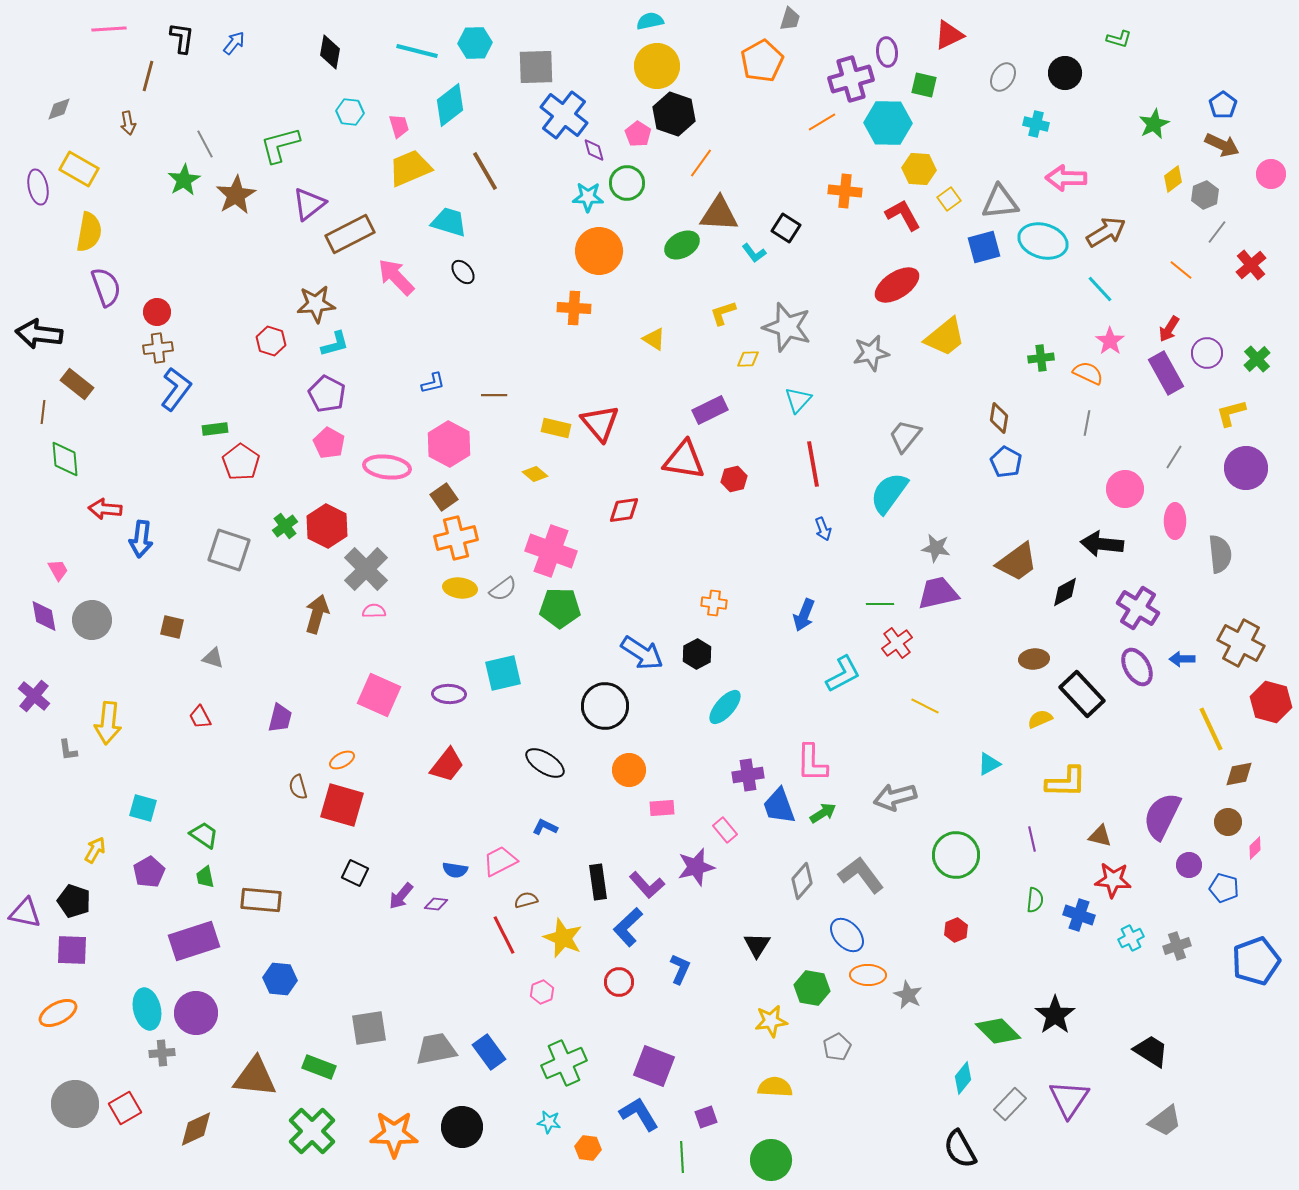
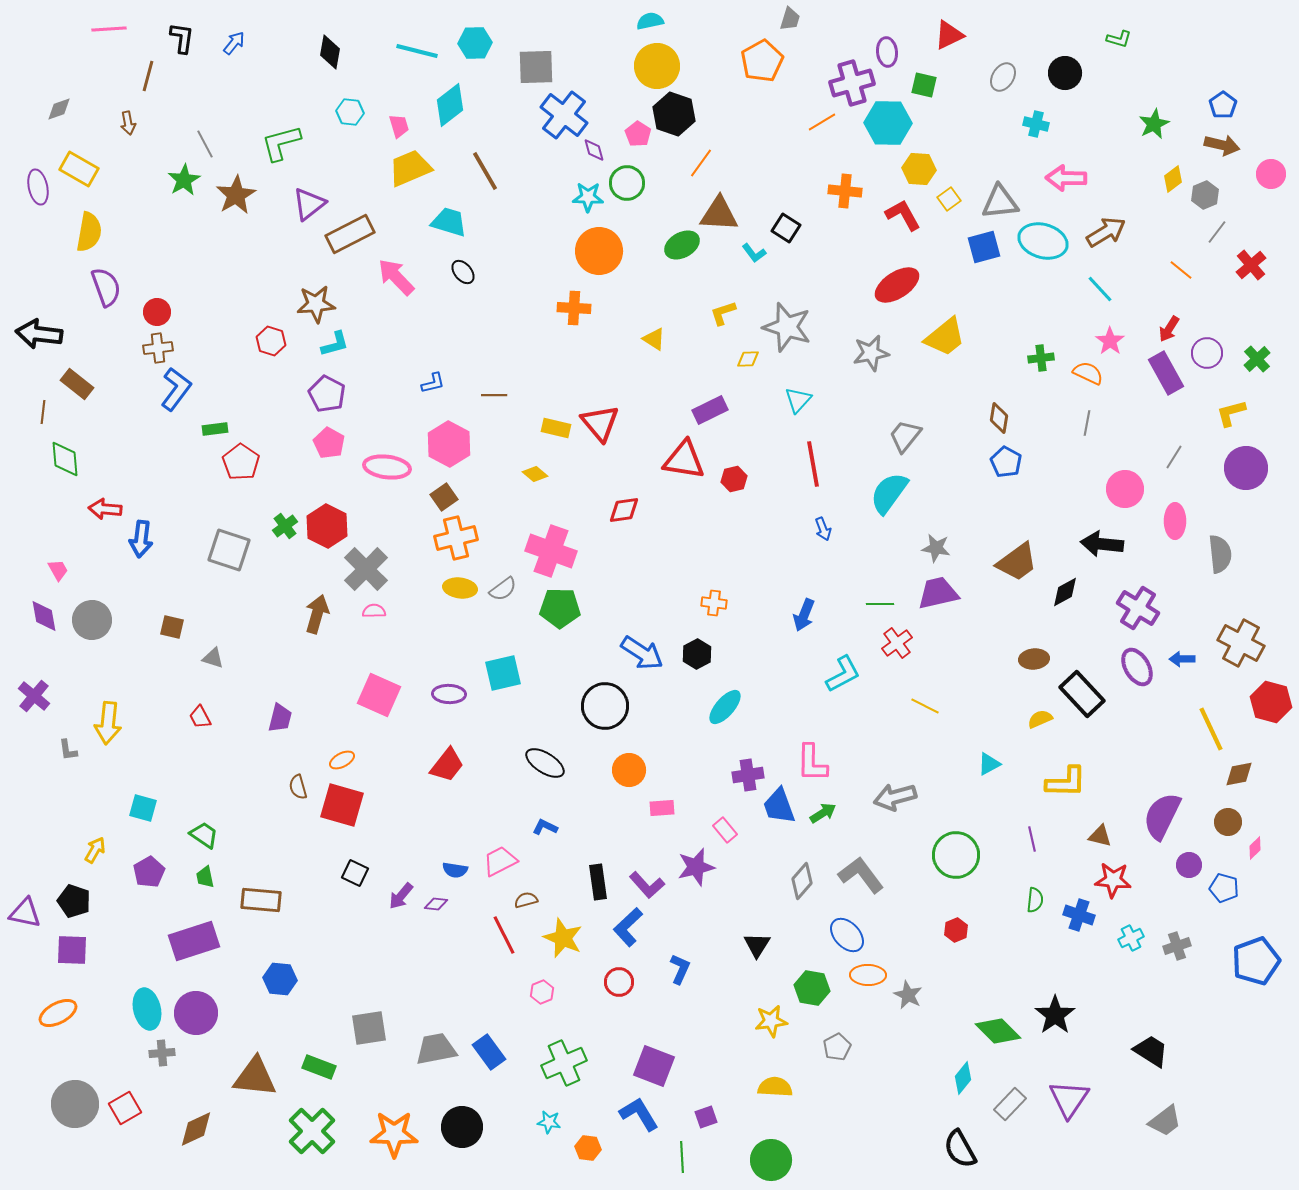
purple cross at (851, 79): moved 1 px right, 4 px down
green L-shape at (280, 145): moved 1 px right, 2 px up
brown arrow at (1222, 145): rotated 12 degrees counterclockwise
